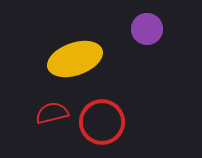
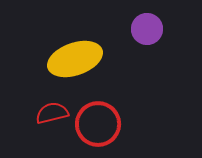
red circle: moved 4 px left, 2 px down
